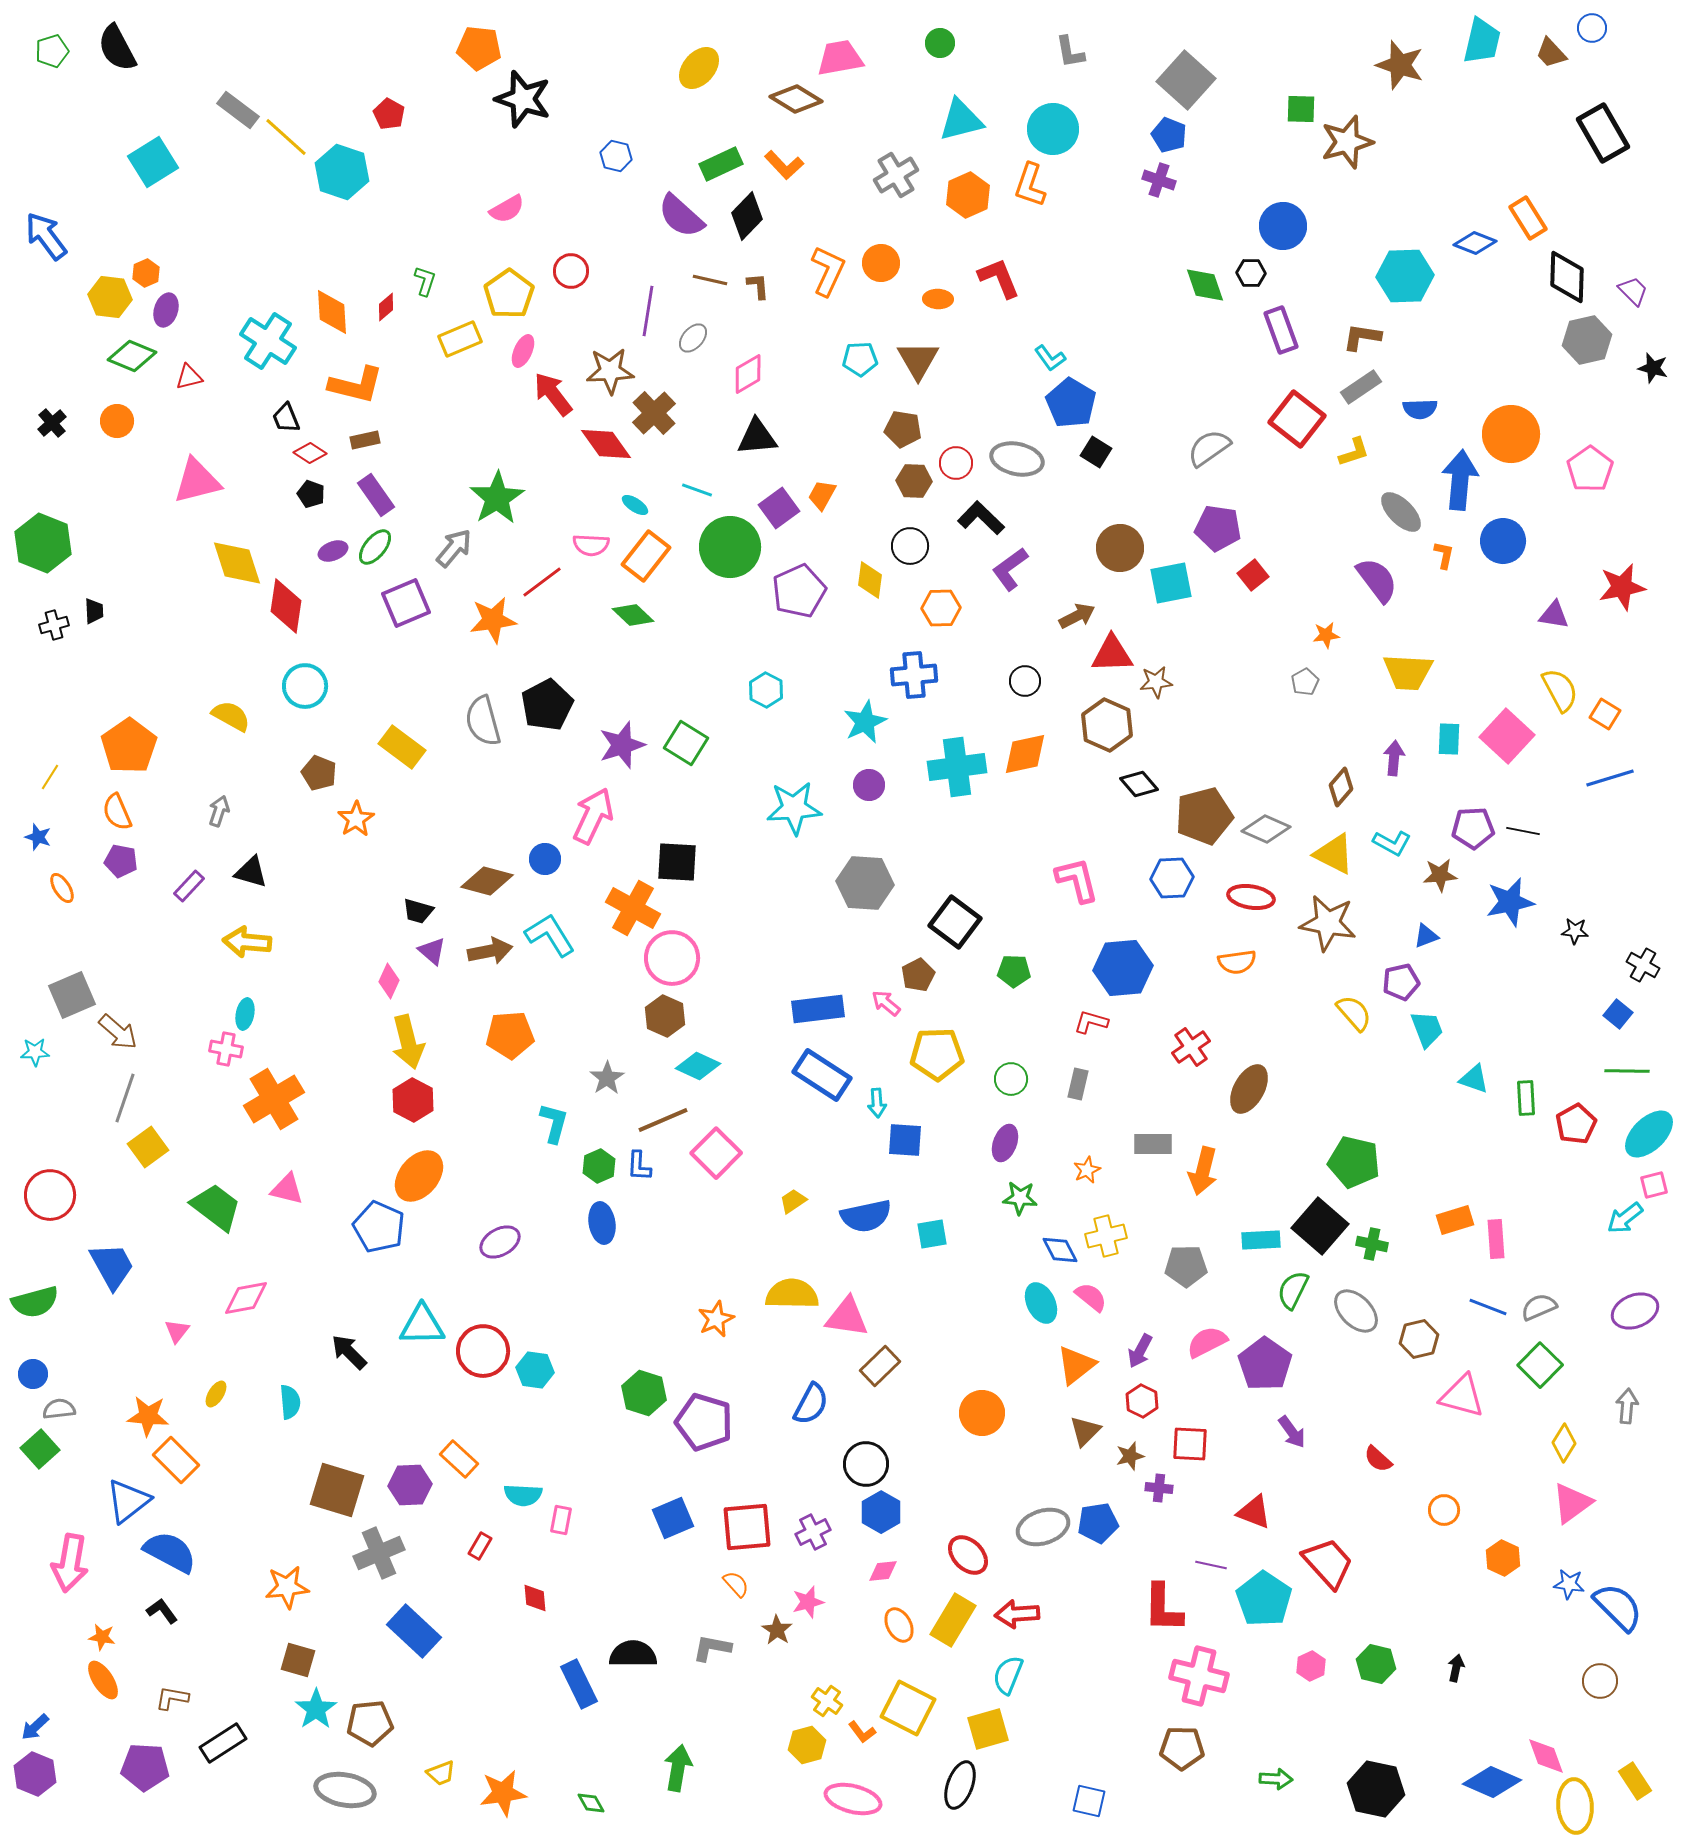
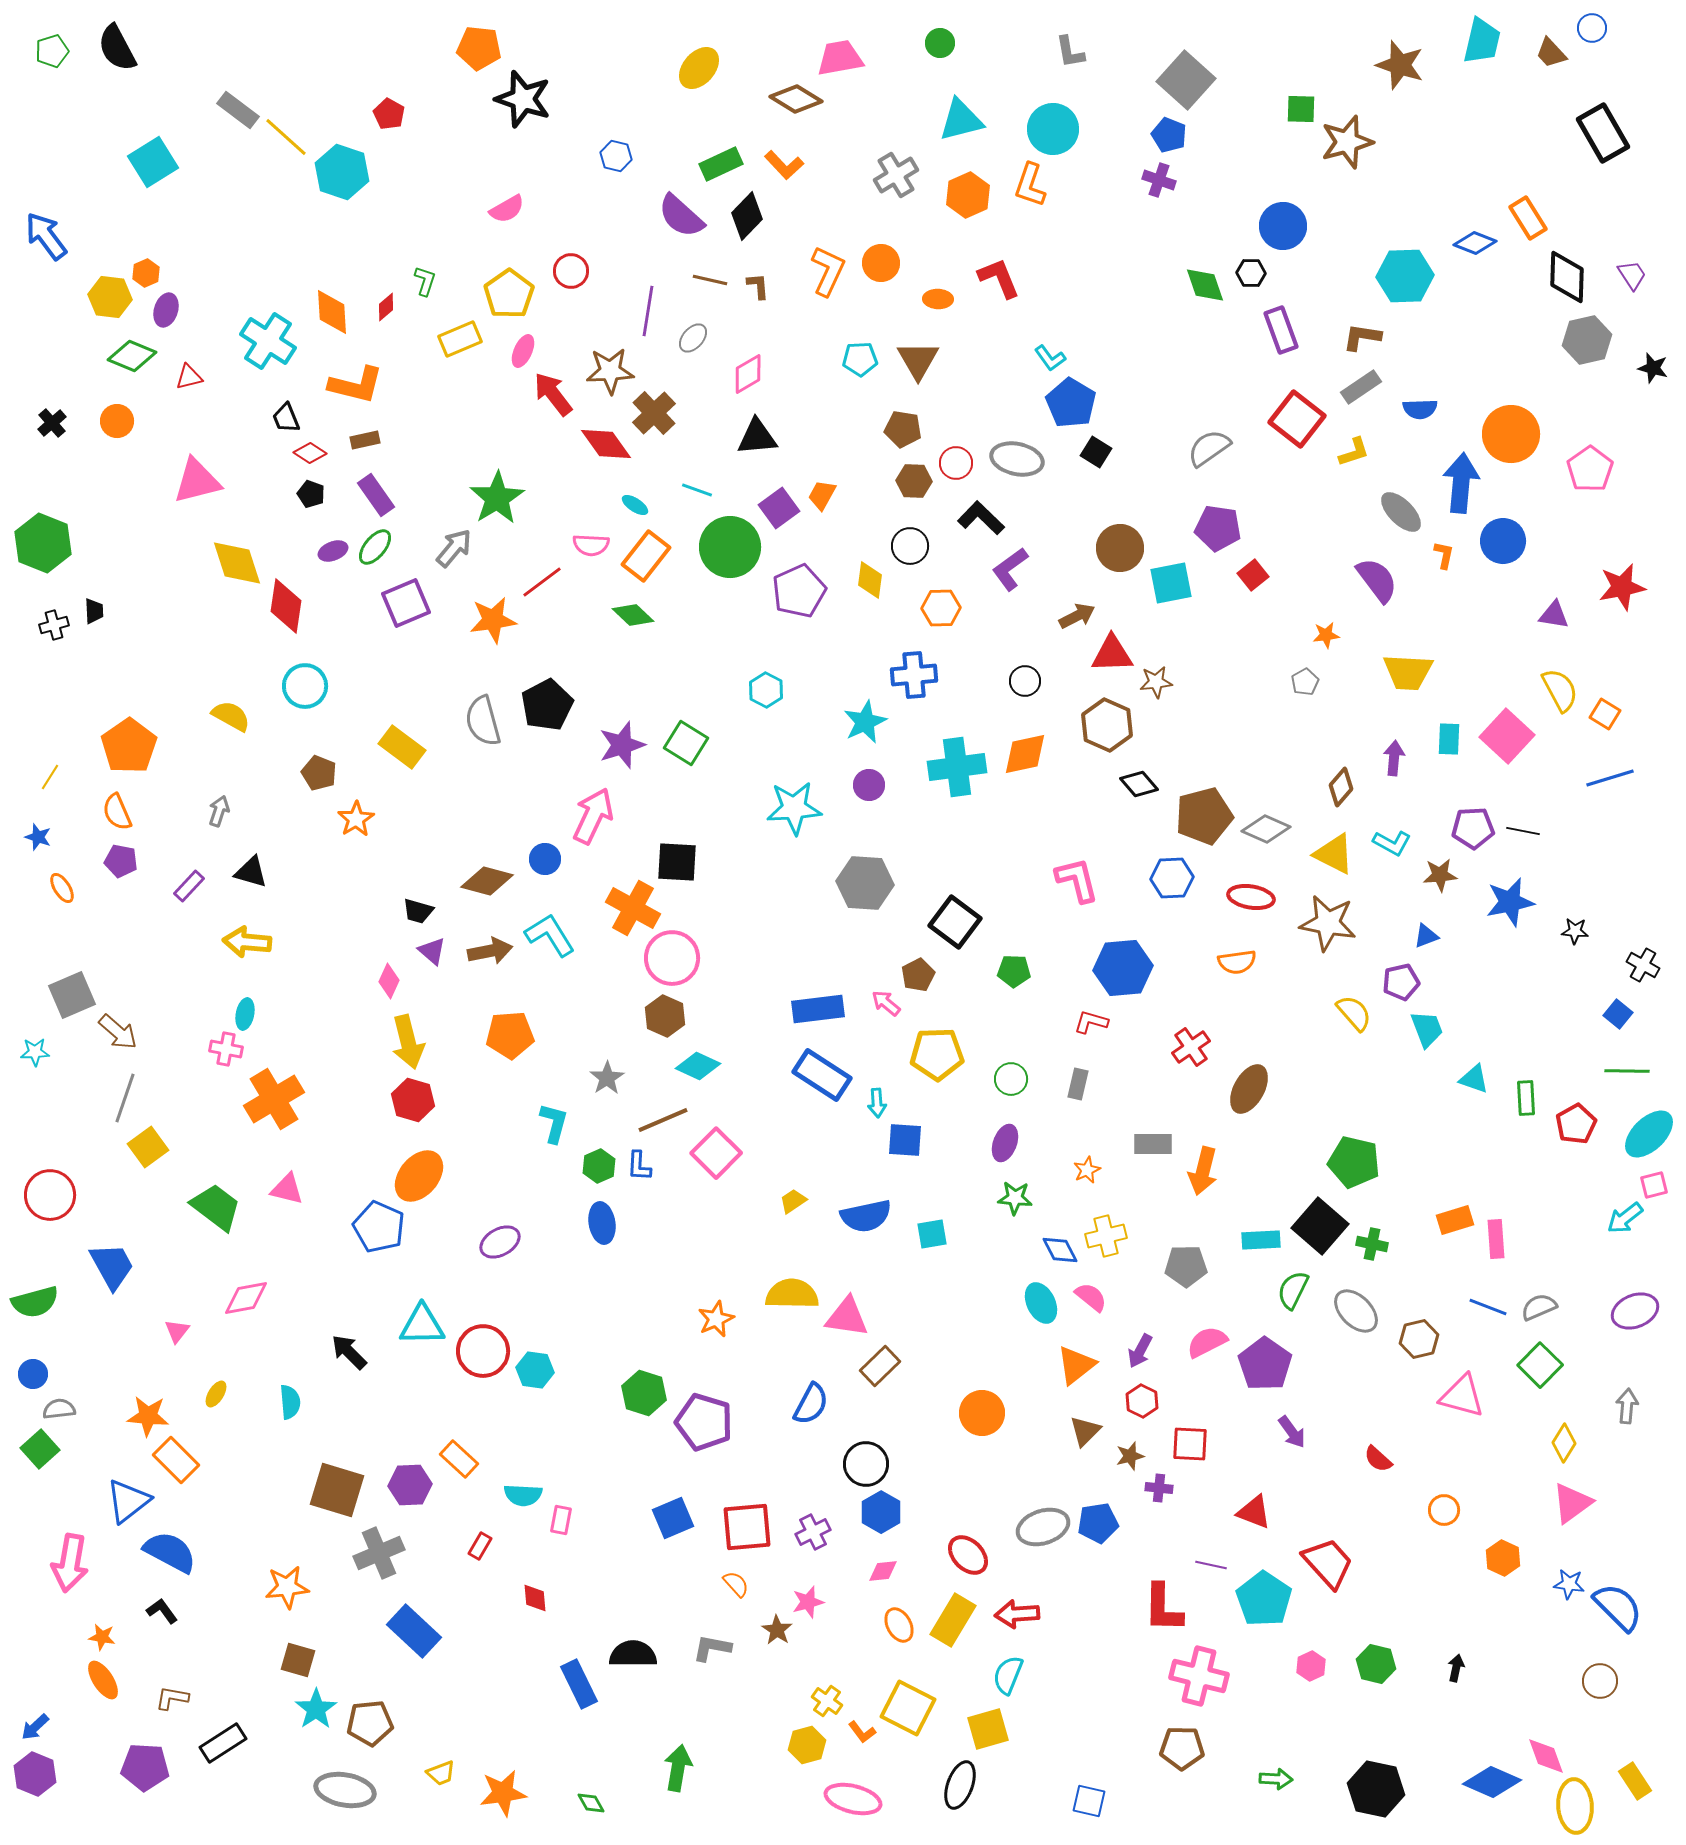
purple trapezoid at (1633, 291): moved 1 px left, 16 px up; rotated 12 degrees clockwise
blue arrow at (1460, 480): moved 1 px right, 3 px down
red hexagon at (413, 1100): rotated 12 degrees counterclockwise
green star at (1020, 1198): moved 5 px left
